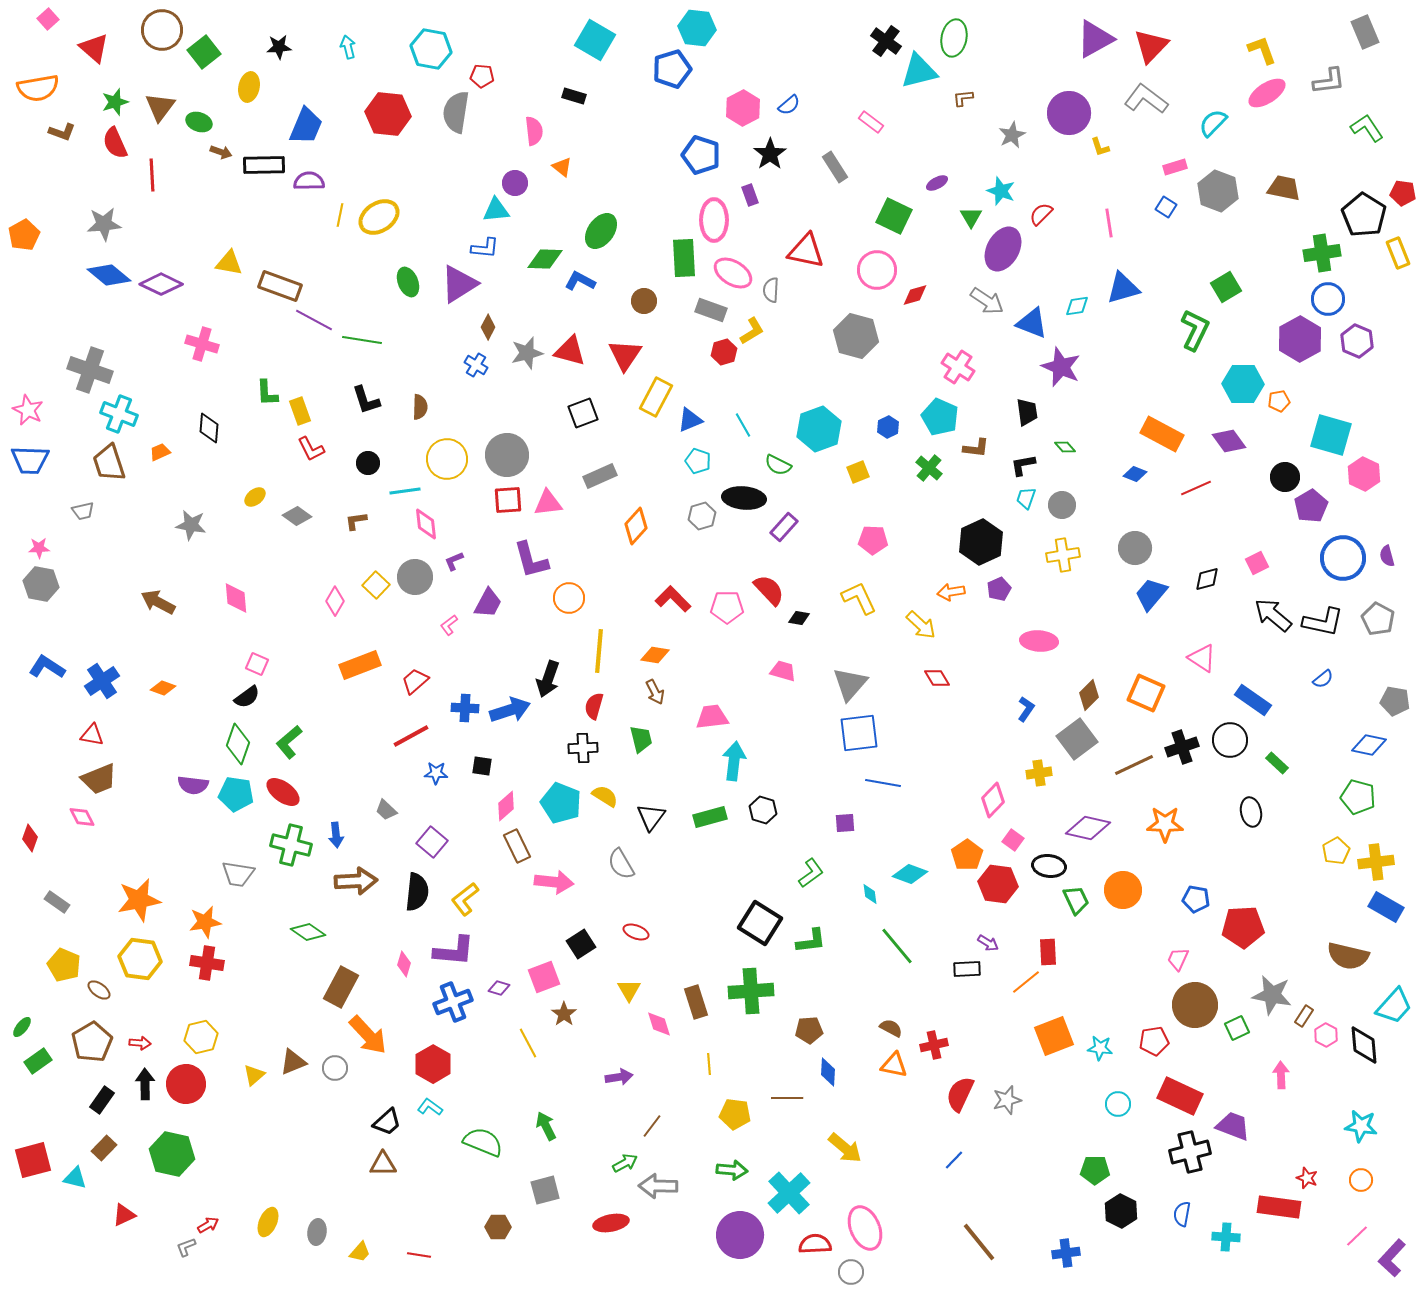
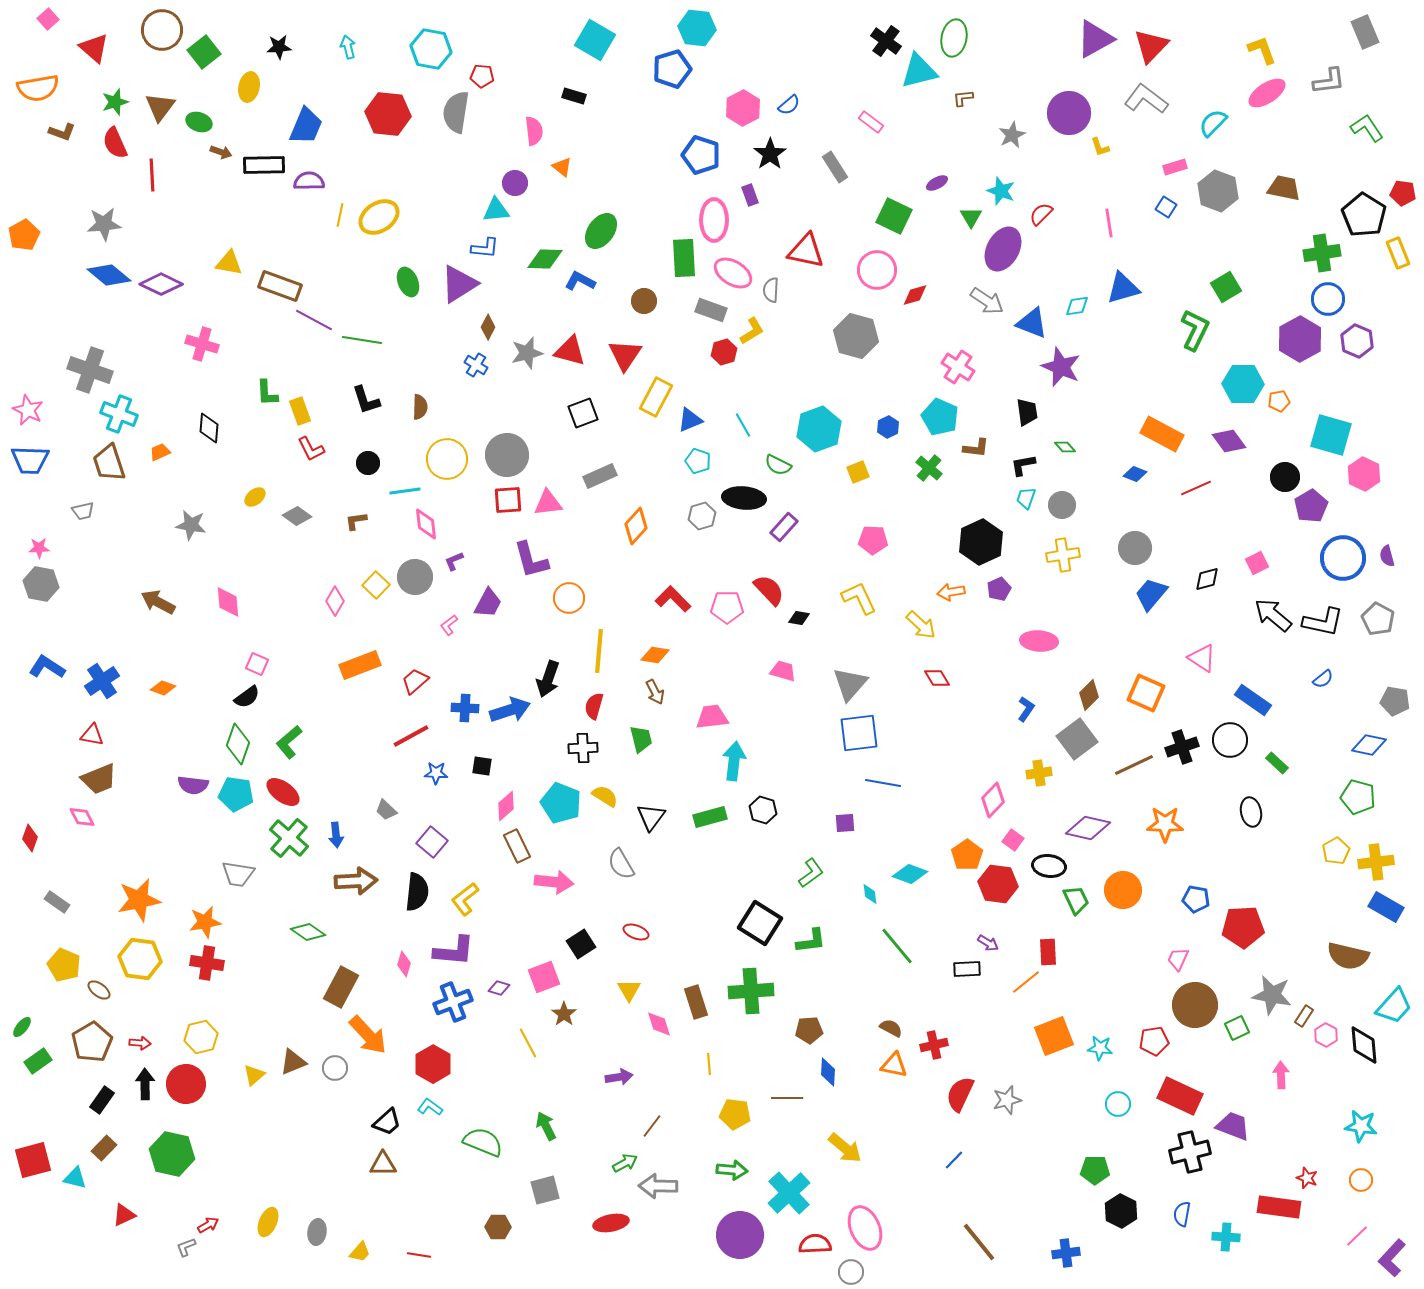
pink diamond at (236, 598): moved 8 px left, 4 px down
green cross at (291, 845): moved 2 px left, 7 px up; rotated 27 degrees clockwise
